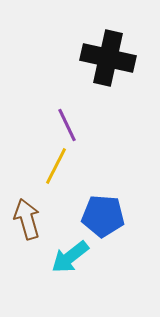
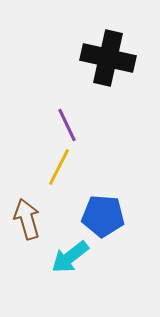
yellow line: moved 3 px right, 1 px down
